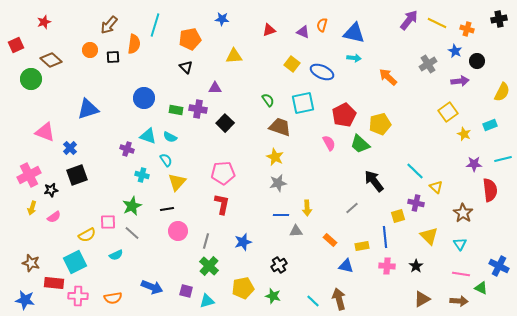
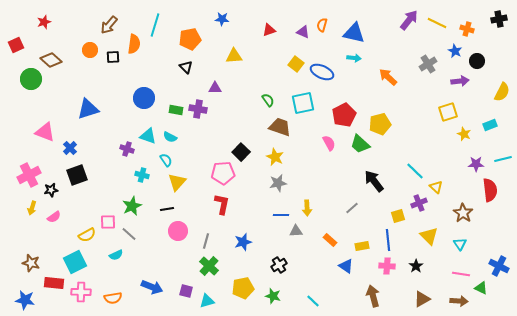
yellow square at (292, 64): moved 4 px right
yellow square at (448, 112): rotated 18 degrees clockwise
black square at (225, 123): moved 16 px right, 29 px down
purple star at (474, 164): moved 2 px right
purple cross at (416, 203): moved 3 px right; rotated 35 degrees counterclockwise
gray line at (132, 233): moved 3 px left, 1 px down
blue line at (385, 237): moved 3 px right, 3 px down
blue triangle at (346, 266): rotated 21 degrees clockwise
pink cross at (78, 296): moved 3 px right, 4 px up
brown arrow at (339, 299): moved 34 px right, 3 px up
